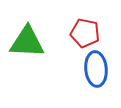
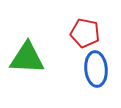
green triangle: moved 16 px down
